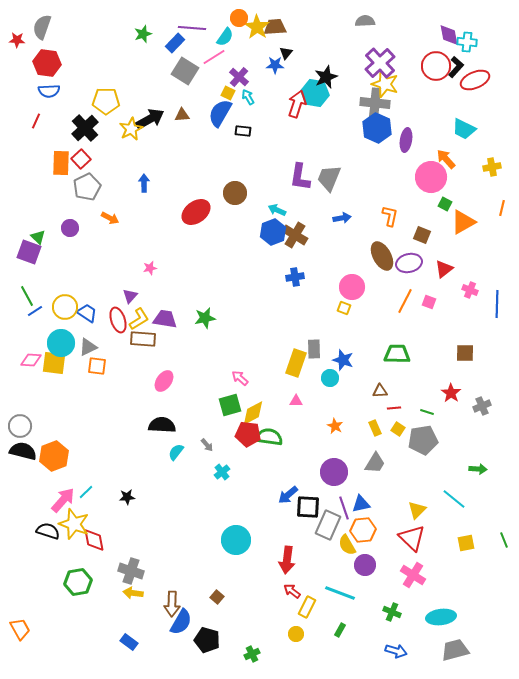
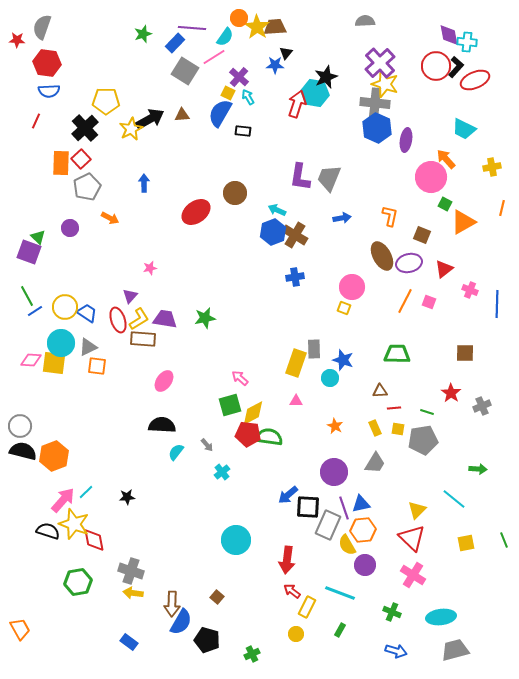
yellow square at (398, 429): rotated 24 degrees counterclockwise
